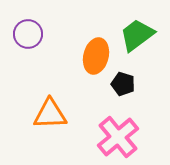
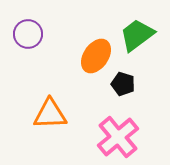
orange ellipse: rotated 20 degrees clockwise
